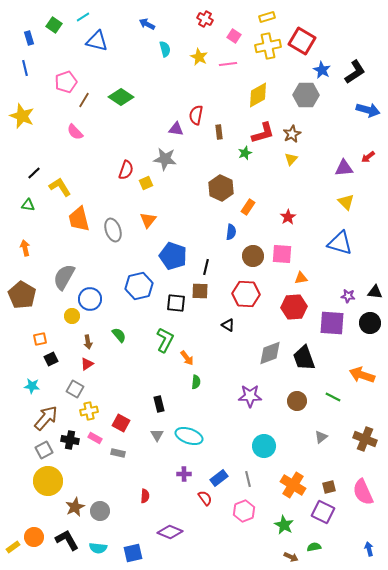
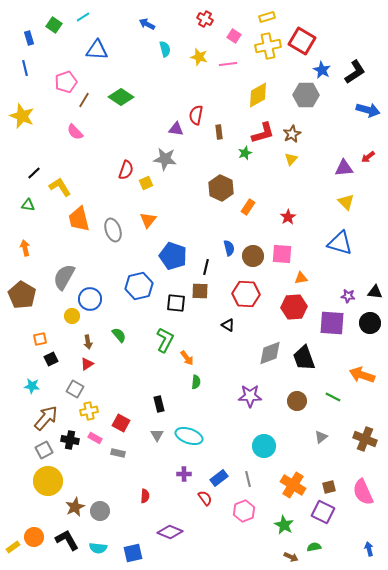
blue triangle at (97, 41): moved 9 px down; rotated 10 degrees counterclockwise
yellow star at (199, 57): rotated 12 degrees counterclockwise
blue semicircle at (231, 232): moved 2 px left, 16 px down; rotated 21 degrees counterclockwise
